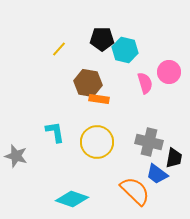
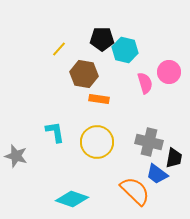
brown hexagon: moved 4 px left, 9 px up
